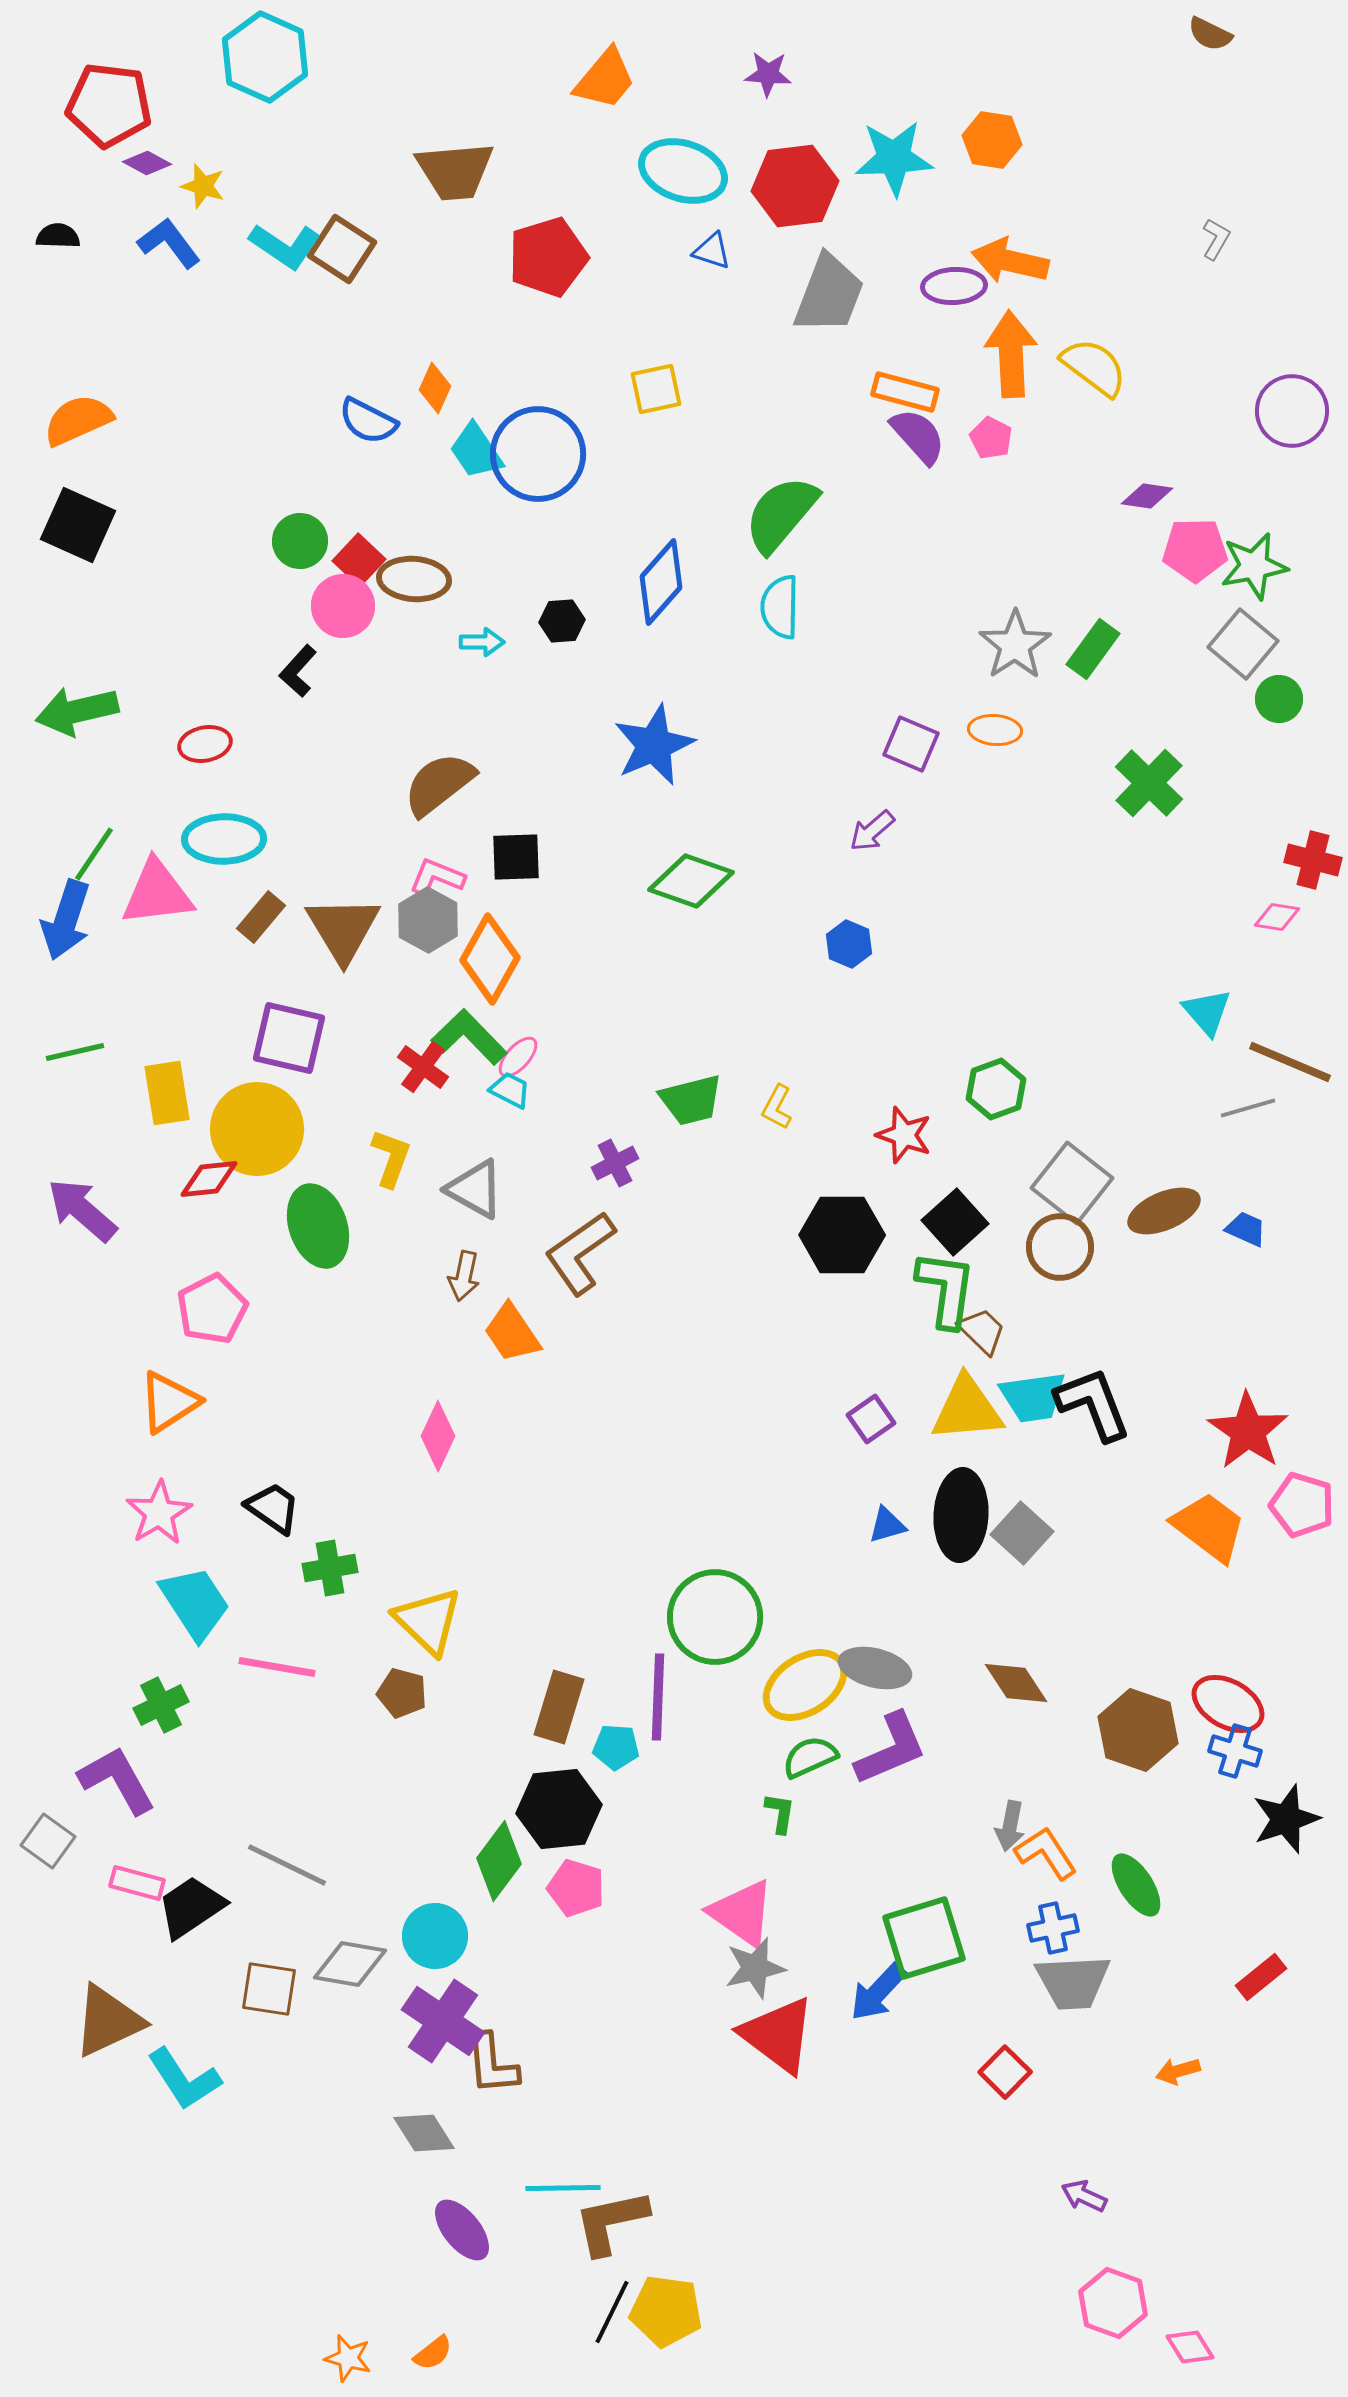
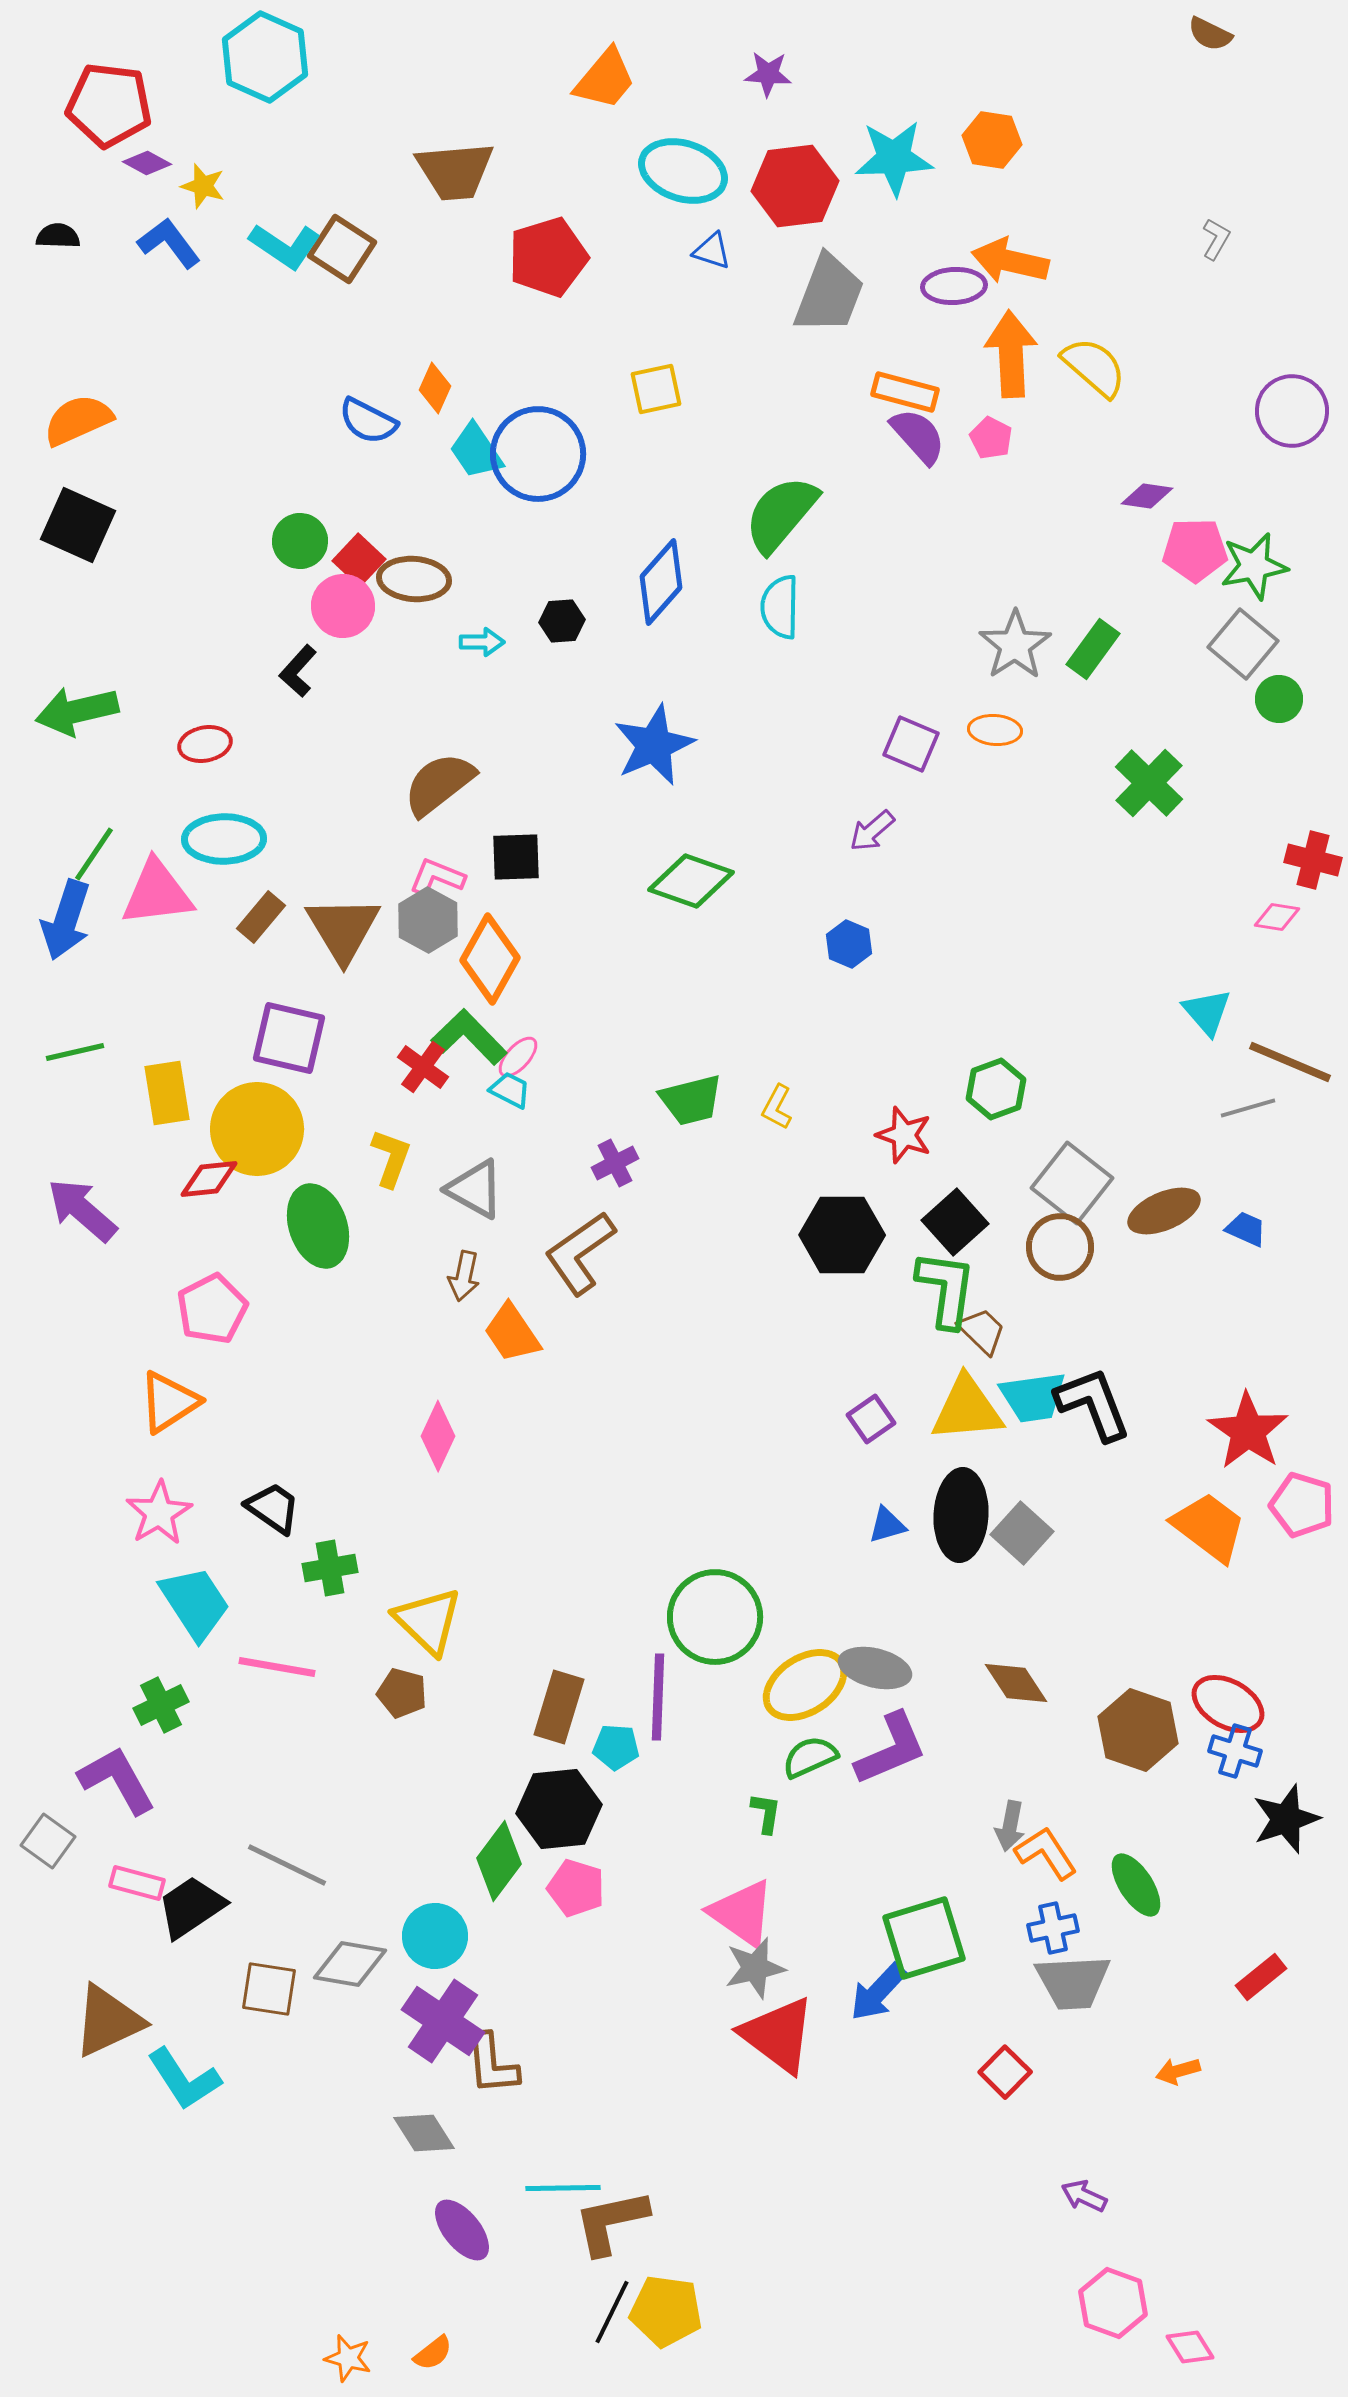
yellow semicircle at (1094, 367): rotated 4 degrees clockwise
green L-shape at (780, 1813): moved 14 px left
